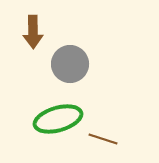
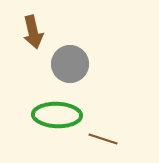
brown arrow: rotated 12 degrees counterclockwise
green ellipse: moved 1 px left, 4 px up; rotated 18 degrees clockwise
